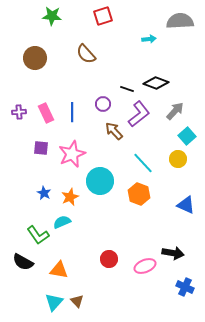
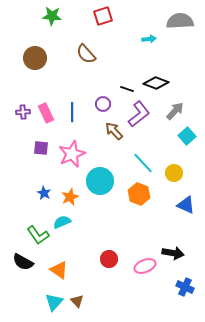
purple cross: moved 4 px right
yellow circle: moved 4 px left, 14 px down
orange triangle: rotated 24 degrees clockwise
